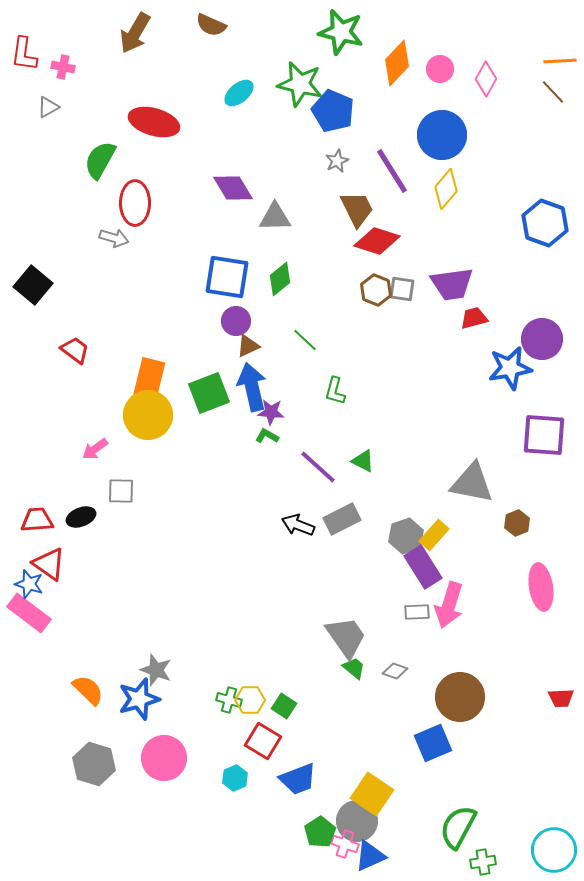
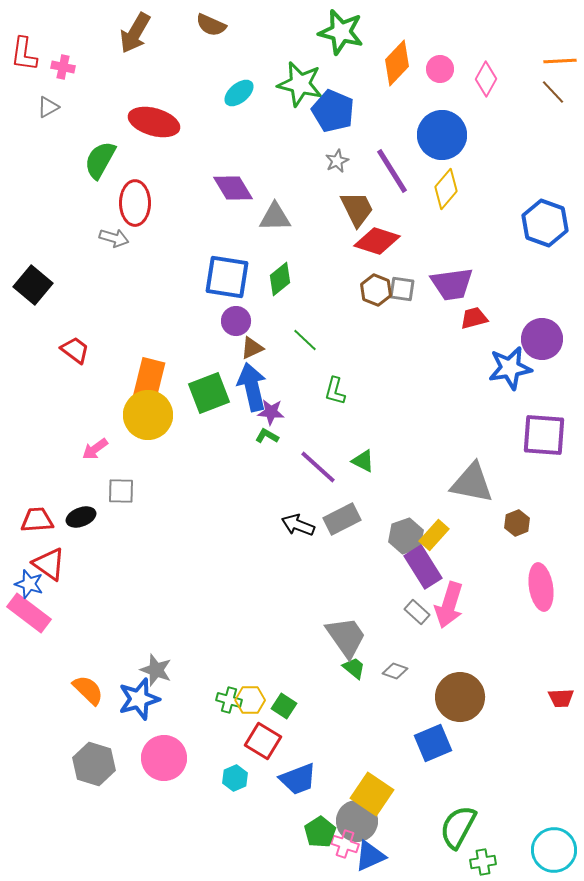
brown triangle at (248, 346): moved 4 px right, 2 px down
gray rectangle at (417, 612): rotated 45 degrees clockwise
